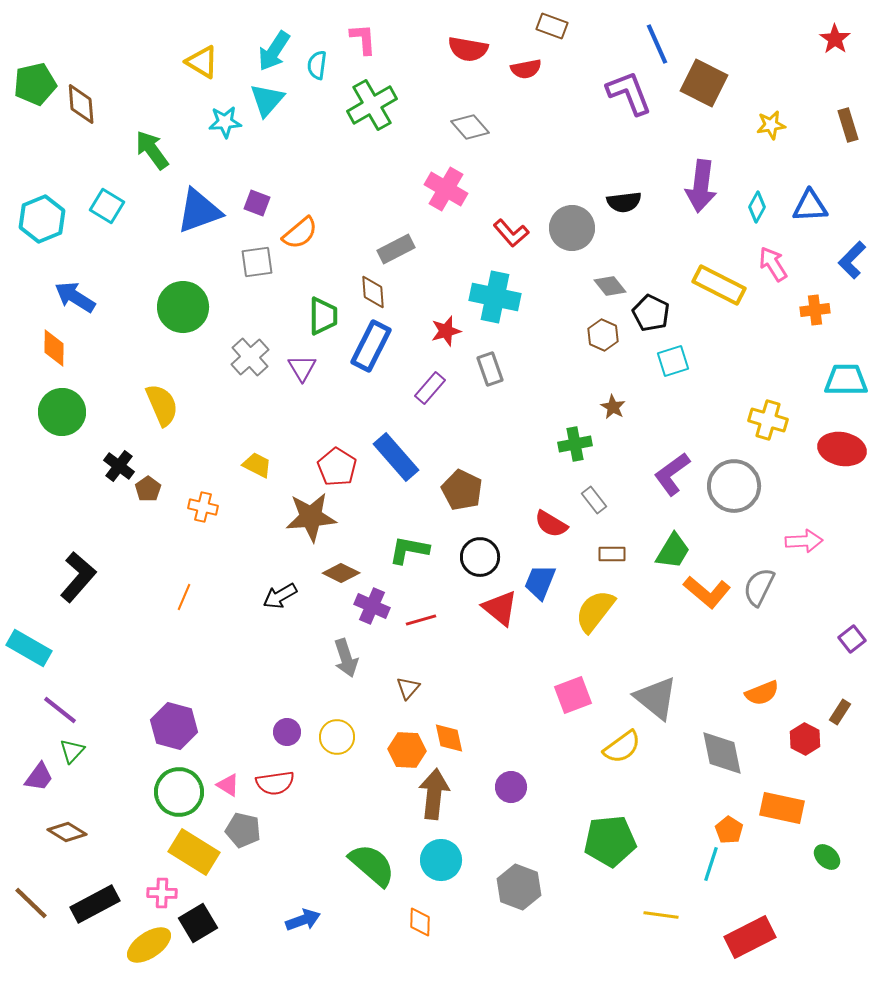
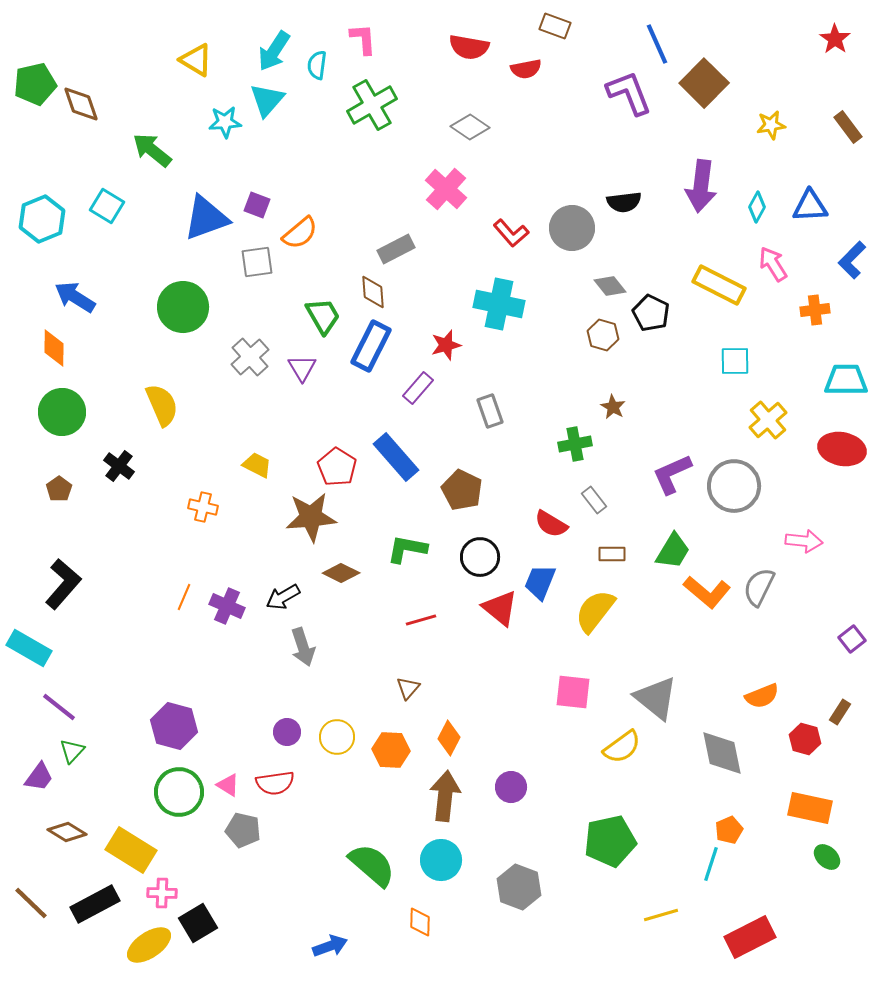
brown rectangle at (552, 26): moved 3 px right
red semicircle at (468, 49): moved 1 px right, 2 px up
yellow triangle at (202, 62): moved 6 px left, 2 px up
brown square at (704, 83): rotated 18 degrees clockwise
brown diamond at (81, 104): rotated 15 degrees counterclockwise
brown rectangle at (848, 125): moved 2 px down; rotated 20 degrees counterclockwise
gray diamond at (470, 127): rotated 15 degrees counterclockwise
green arrow at (152, 150): rotated 15 degrees counterclockwise
pink cross at (446, 189): rotated 12 degrees clockwise
purple square at (257, 203): moved 2 px down
blue triangle at (199, 211): moved 7 px right, 7 px down
cyan cross at (495, 297): moved 4 px right, 7 px down
green trapezoid at (323, 316): rotated 30 degrees counterclockwise
red star at (446, 331): moved 14 px down
brown hexagon at (603, 335): rotated 8 degrees counterclockwise
cyan square at (673, 361): moved 62 px right; rotated 16 degrees clockwise
gray rectangle at (490, 369): moved 42 px down
purple rectangle at (430, 388): moved 12 px left
yellow cross at (768, 420): rotated 33 degrees clockwise
purple L-shape at (672, 474): rotated 12 degrees clockwise
brown pentagon at (148, 489): moved 89 px left
pink arrow at (804, 541): rotated 9 degrees clockwise
green L-shape at (409, 550): moved 2 px left, 1 px up
black L-shape at (78, 577): moved 15 px left, 7 px down
black arrow at (280, 596): moved 3 px right, 1 px down
purple cross at (372, 606): moved 145 px left
gray arrow at (346, 658): moved 43 px left, 11 px up
orange semicircle at (762, 693): moved 3 px down
pink square at (573, 695): moved 3 px up; rotated 27 degrees clockwise
purple line at (60, 710): moved 1 px left, 3 px up
orange diamond at (449, 738): rotated 40 degrees clockwise
red hexagon at (805, 739): rotated 12 degrees counterclockwise
orange hexagon at (407, 750): moved 16 px left
brown arrow at (434, 794): moved 11 px right, 2 px down
orange rectangle at (782, 808): moved 28 px right
orange pentagon at (729, 830): rotated 16 degrees clockwise
green pentagon at (610, 841): rotated 6 degrees counterclockwise
yellow rectangle at (194, 852): moved 63 px left, 2 px up
yellow line at (661, 915): rotated 24 degrees counterclockwise
blue arrow at (303, 920): moved 27 px right, 26 px down
